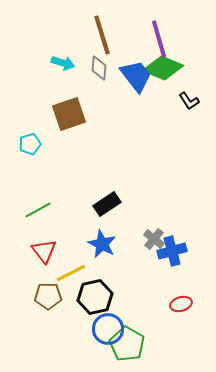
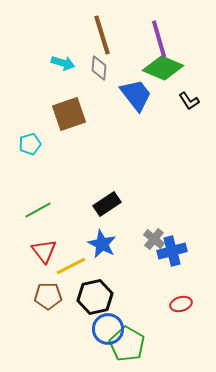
blue trapezoid: moved 19 px down
yellow line: moved 7 px up
